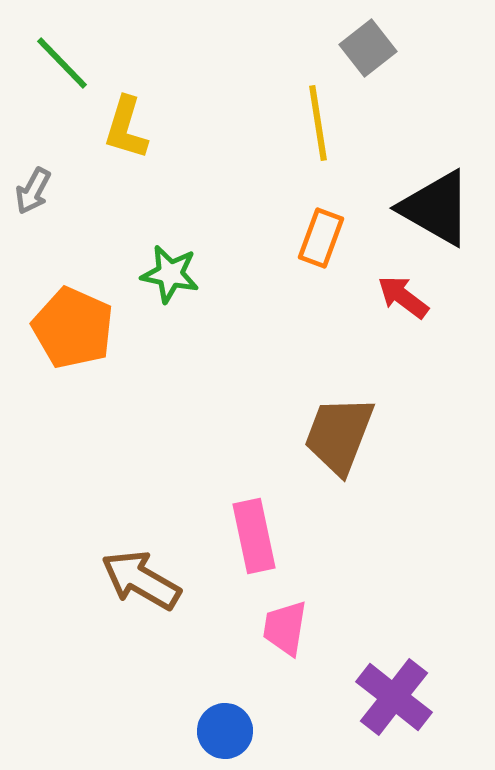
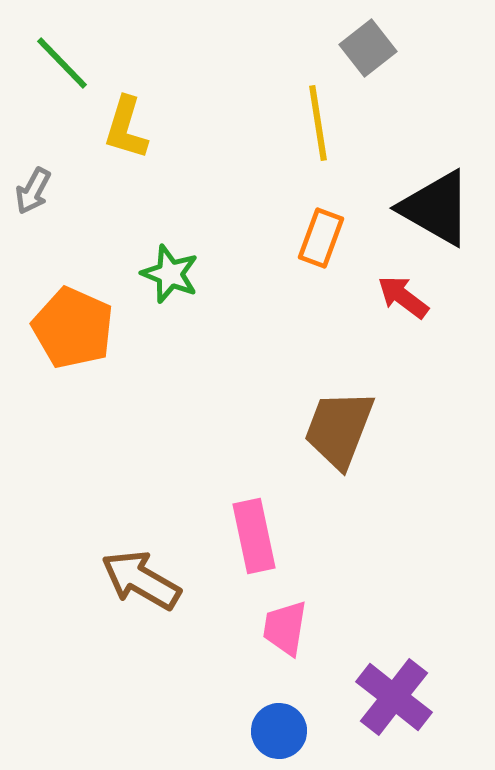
green star: rotated 10 degrees clockwise
brown trapezoid: moved 6 px up
blue circle: moved 54 px right
